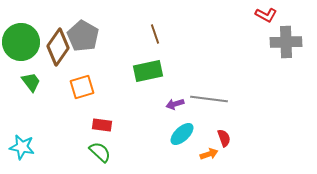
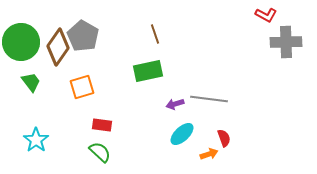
cyan star: moved 14 px right, 7 px up; rotated 25 degrees clockwise
